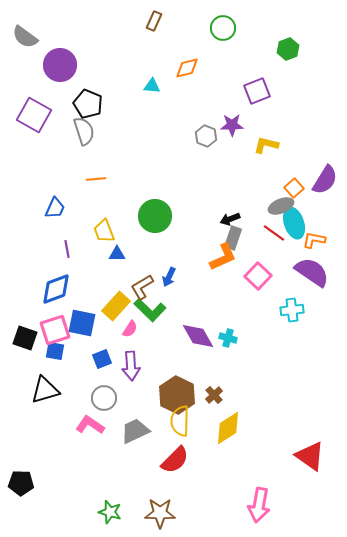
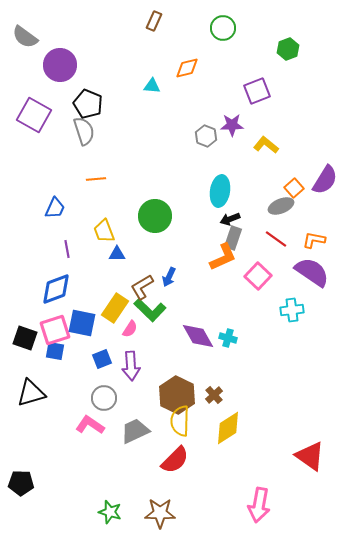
yellow L-shape at (266, 145): rotated 25 degrees clockwise
cyan ellipse at (294, 223): moved 74 px left, 32 px up; rotated 28 degrees clockwise
red line at (274, 233): moved 2 px right, 6 px down
yellow rectangle at (116, 306): moved 1 px left, 2 px down; rotated 8 degrees counterclockwise
black triangle at (45, 390): moved 14 px left, 3 px down
